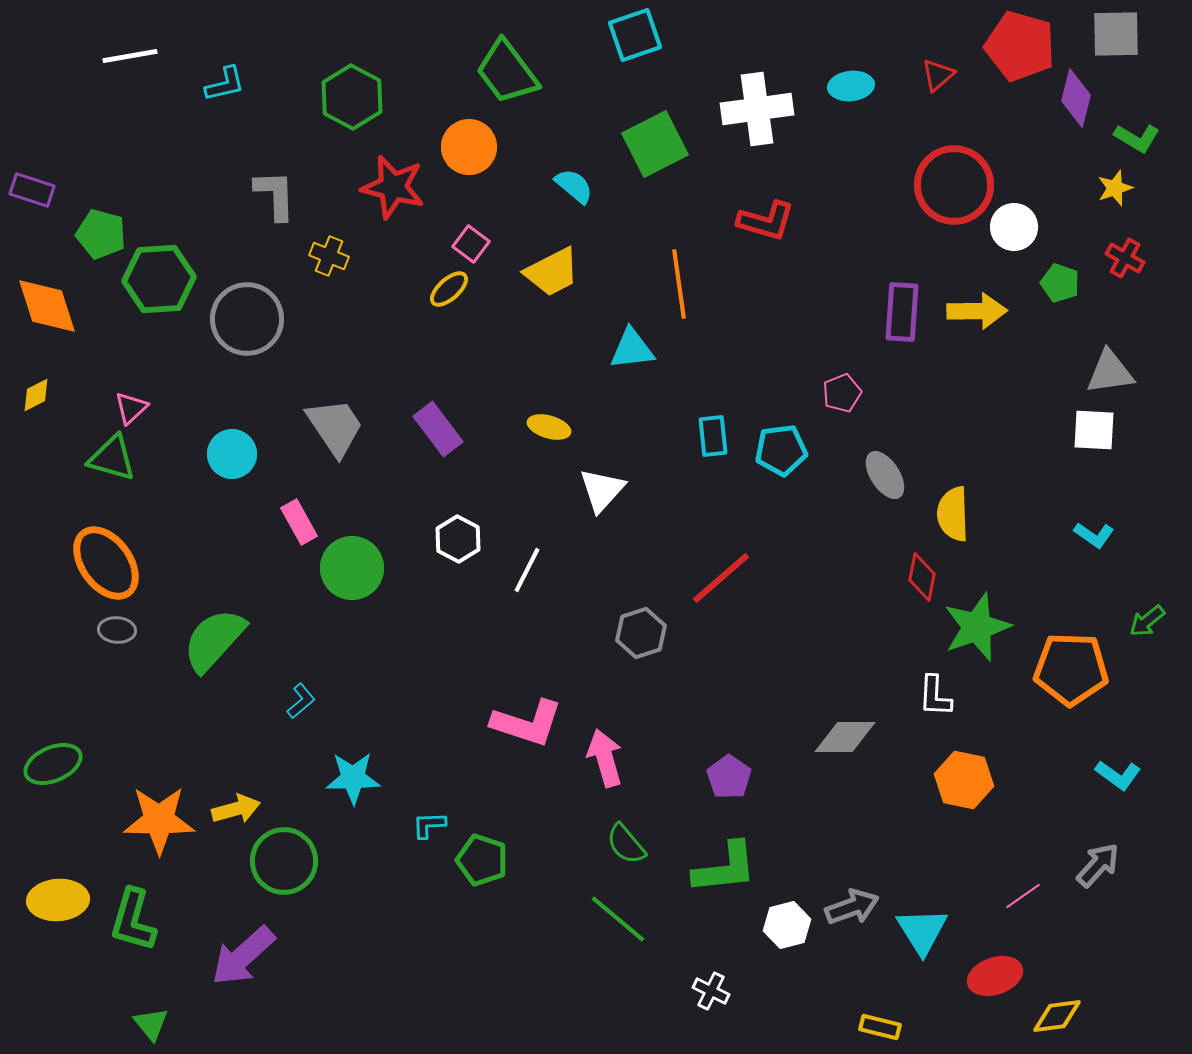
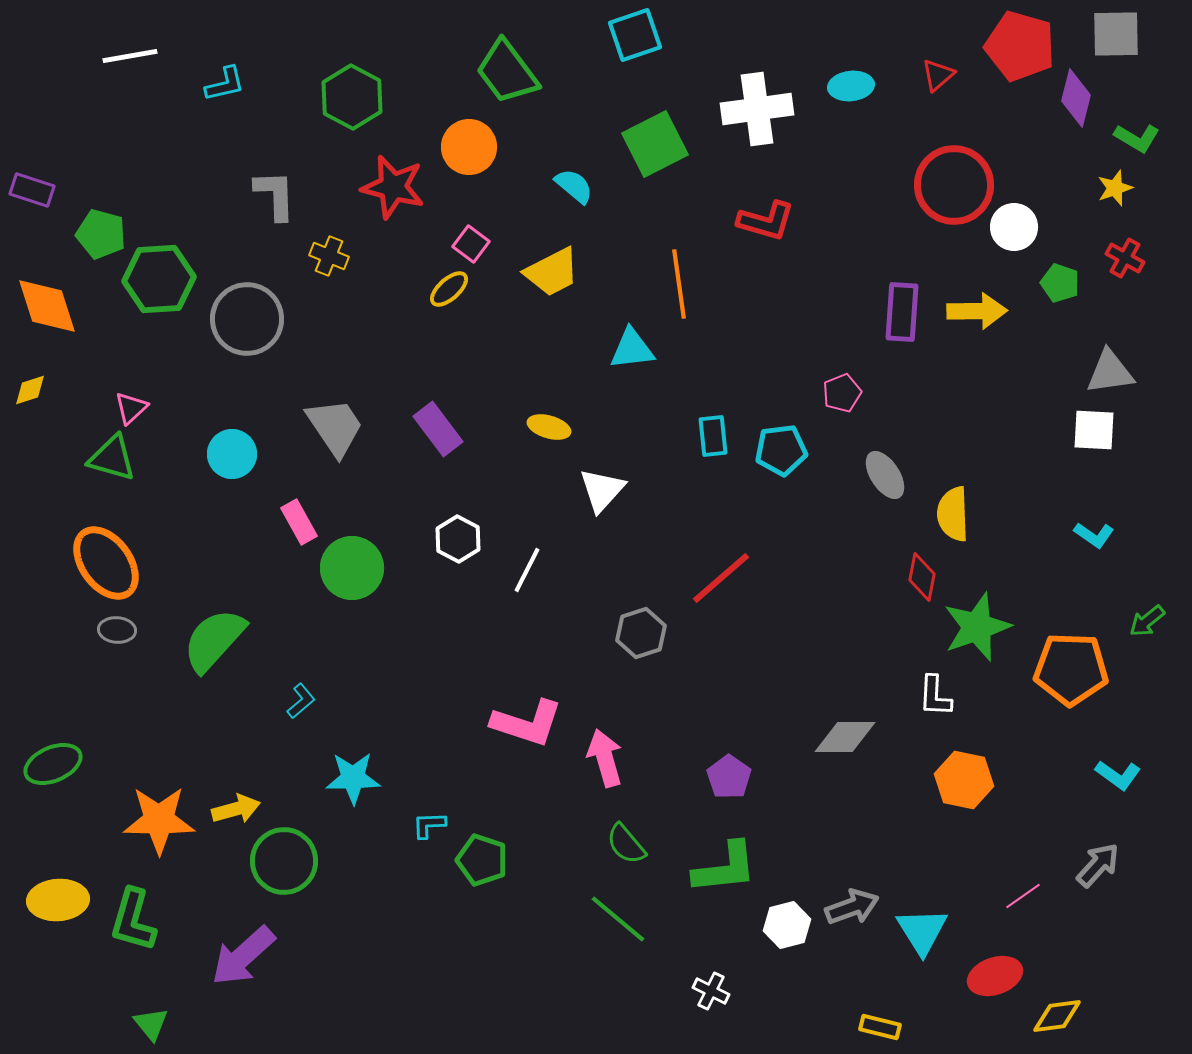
yellow diamond at (36, 395): moved 6 px left, 5 px up; rotated 9 degrees clockwise
